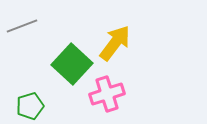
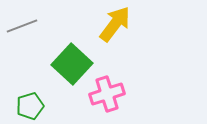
yellow arrow: moved 19 px up
